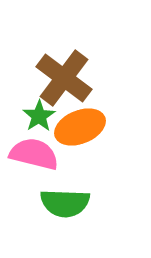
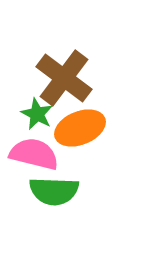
green star: moved 2 px left, 2 px up; rotated 12 degrees counterclockwise
orange ellipse: moved 1 px down
green semicircle: moved 11 px left, 12 px up
